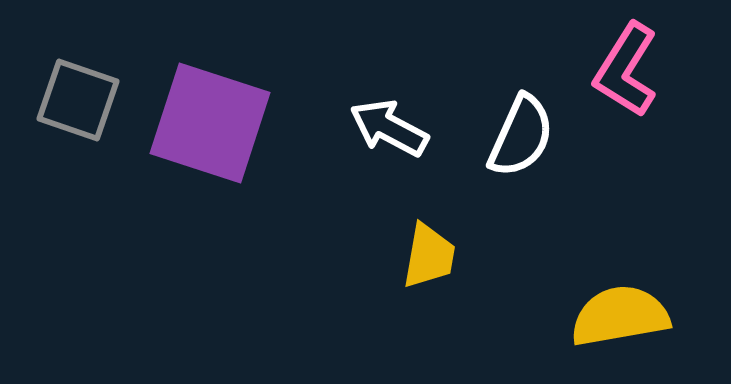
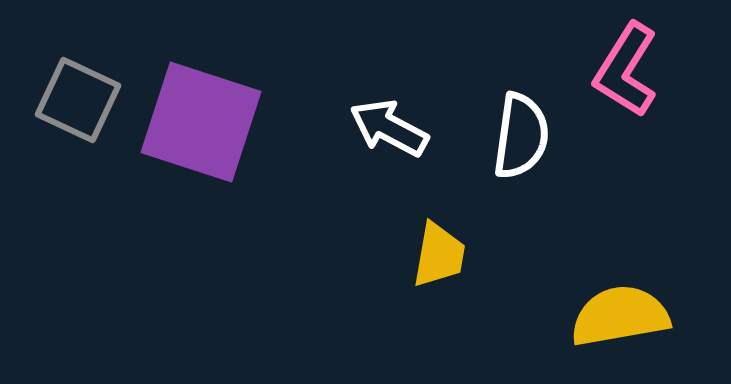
gray square: rotated 6 degrees clockwise
purple square: moved 9 px left, 1 px up
white semicircle: rotated 16 degrees counterclockwise
yellow trapezoid: moved 10 px right, 1 px up
